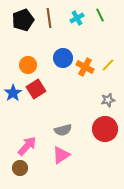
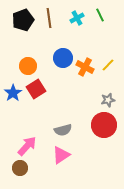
orange circle: moved 1 px down
red circle: moved 1 px left, 4 px up
